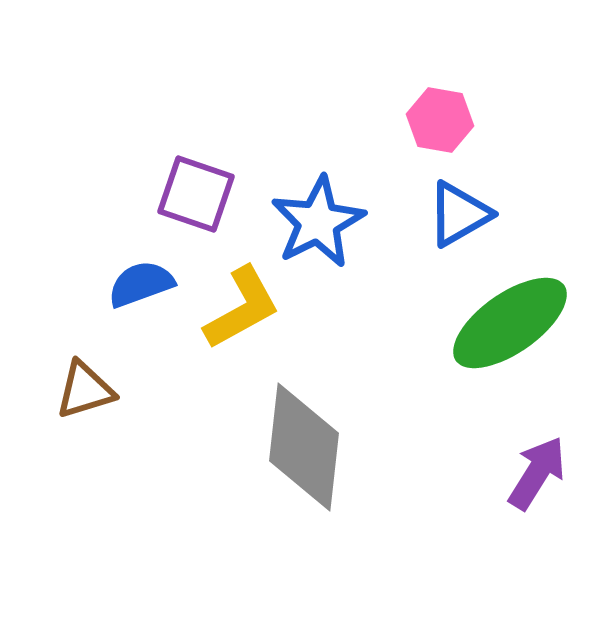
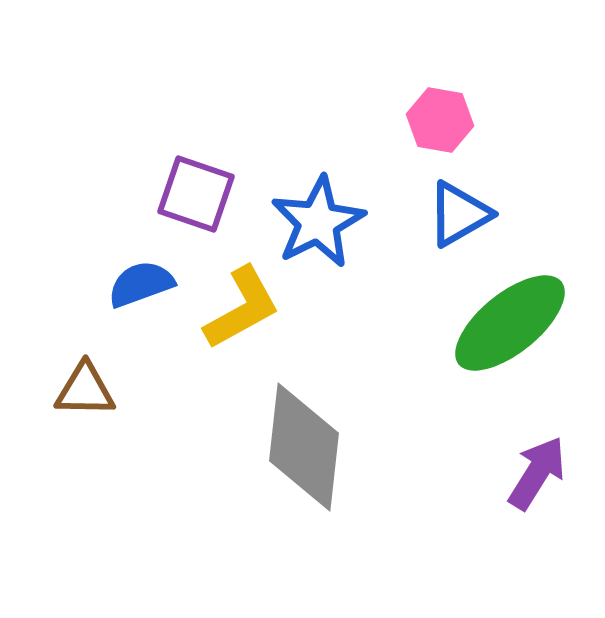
green ellipse: rotated 4 degrees counterclockwise
brown triangle: rotated 18 degrees clockwise
